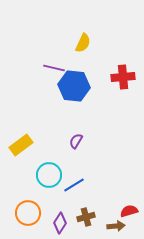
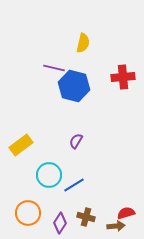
yellow semicircle: rotated 12 degrees counterclockwise
blue hexagon: rotated 8 degrees clockwise
red semicircle: moved 3 px left, 2 px down
brown cross: rotated 30 degrees clockwise
